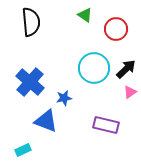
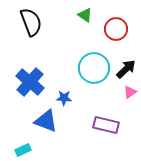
black semicircle: rotated 16 degrees counterclockwise
blue star: rotated 14 degrees clockwise
